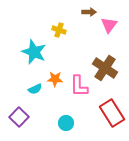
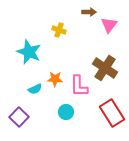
cyan star: moved 5 px left
cyan circle: moved 11 px up
